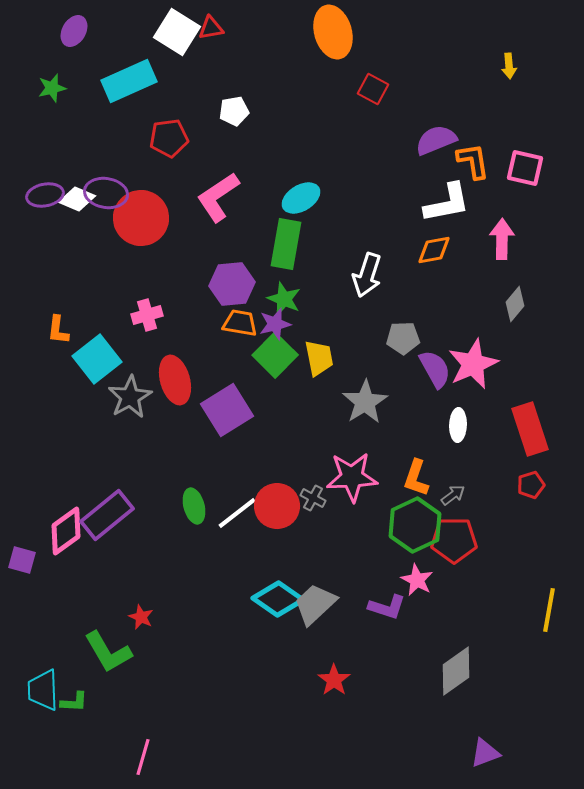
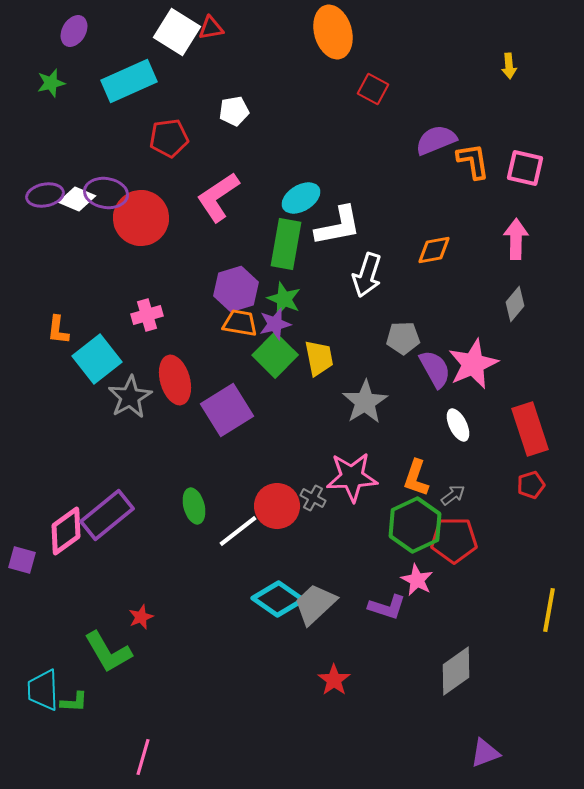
green star at (52, 88): moved 1 px left, 5 px up
white L-shape at (447, 203): moved 109 px left, 23 px down
pink arrow at (502, 239): moved 14 px right
purple hexagon at (232, 284): moved 4 px right, 5 px down; rotated 12 degrees counterclockwise
white ellipse at (458, 425): rotated 28 degrees counterclockwise
white line at (237, 513): moved 1 px right, 18 px down
red star at (141, 617): rotated 25 degrees clockwise
